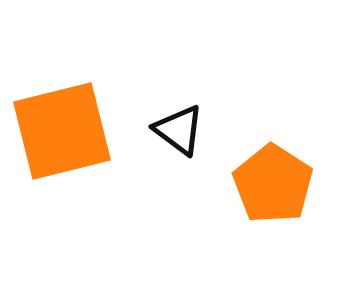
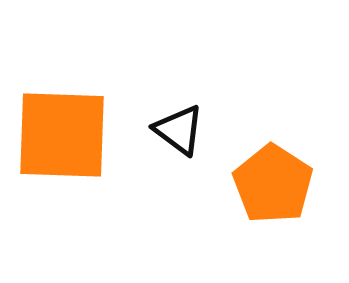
orange square: moved 4 px down; rotated 16 degrees clockwise
